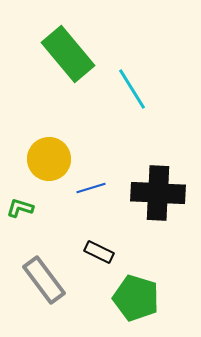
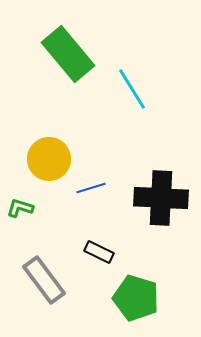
black cross: moved 3 px right, 5 px down
